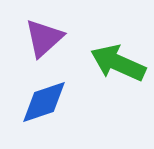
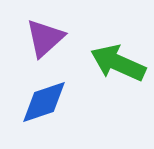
purple triangle: moved 1 px right
